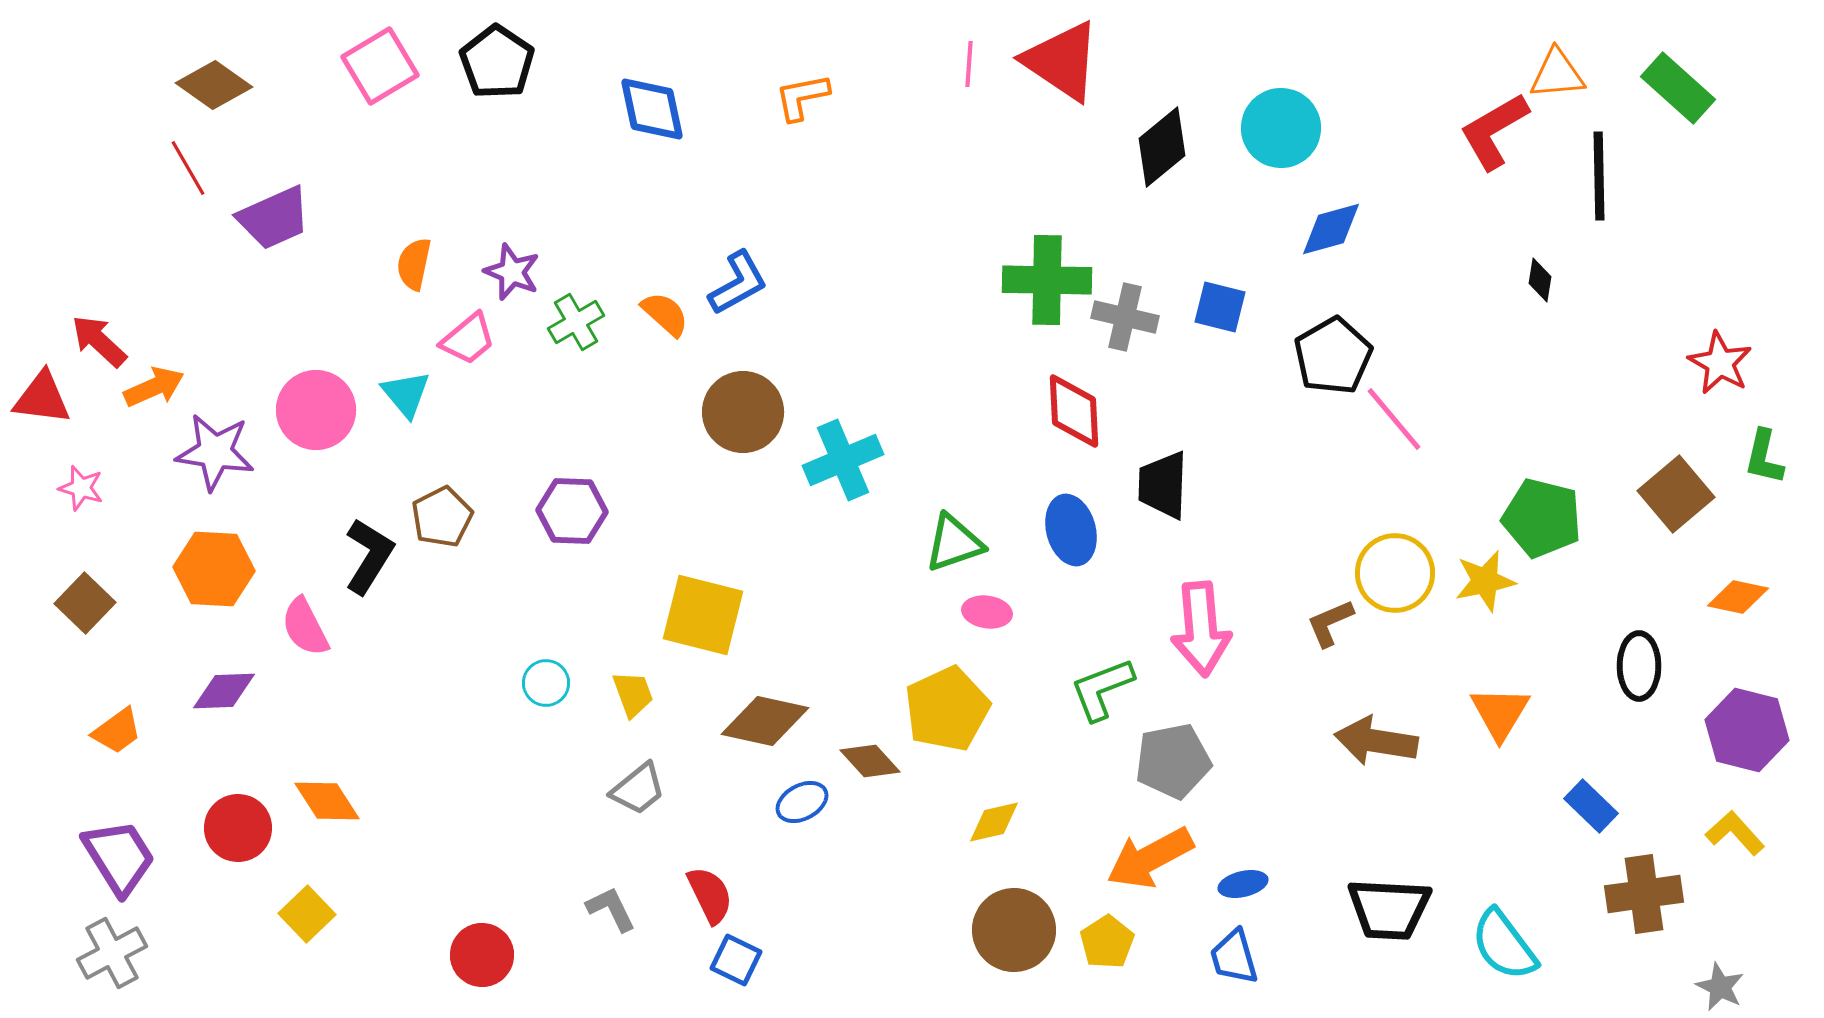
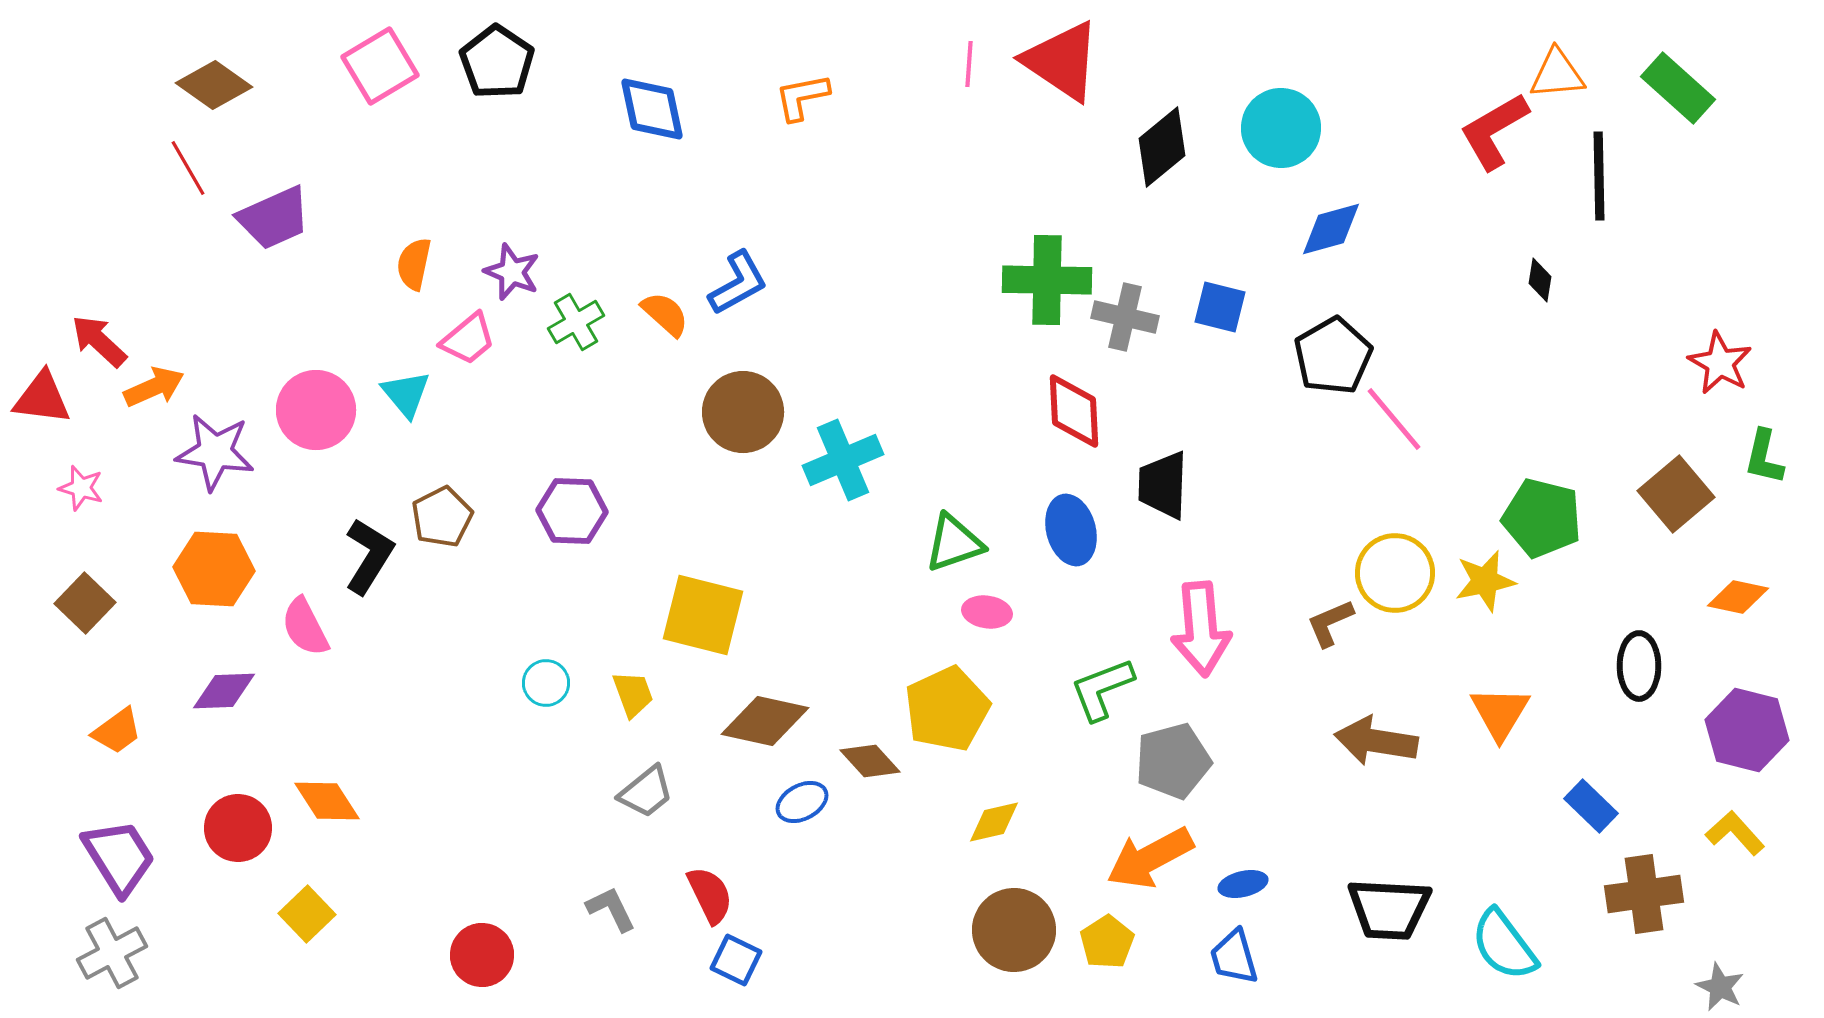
gray pentagon at (1173, 761): rotated 4 degrees counterclockwise
gray trapezoid at (638, 789): moved 8 px right, 3 px down
